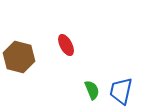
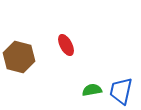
green semicircle: rotated 78 degrees counterclockwise
